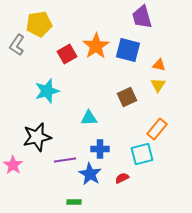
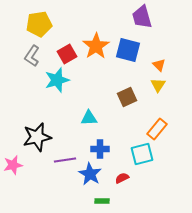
gray L-shape: moved 15 px right, 11 px down
orange triangle: rotated 32 degrees clockwise
cyan star: moved 10 px right, 11 px up
pink star: rotated 24 degrees clockwise
green rectangle: moved 28 px right, 1 px up
